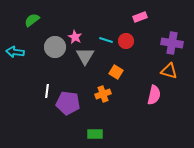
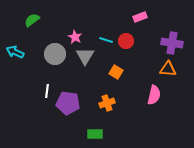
gray circle: moved 7 px down
cyan arrow: rotated 18 degrees clockwise
orange triangle: moved 1 px left, 2 px up; rotated 12 degrees counterclockwise
orange cross: moved 4 px right, 9 px down
